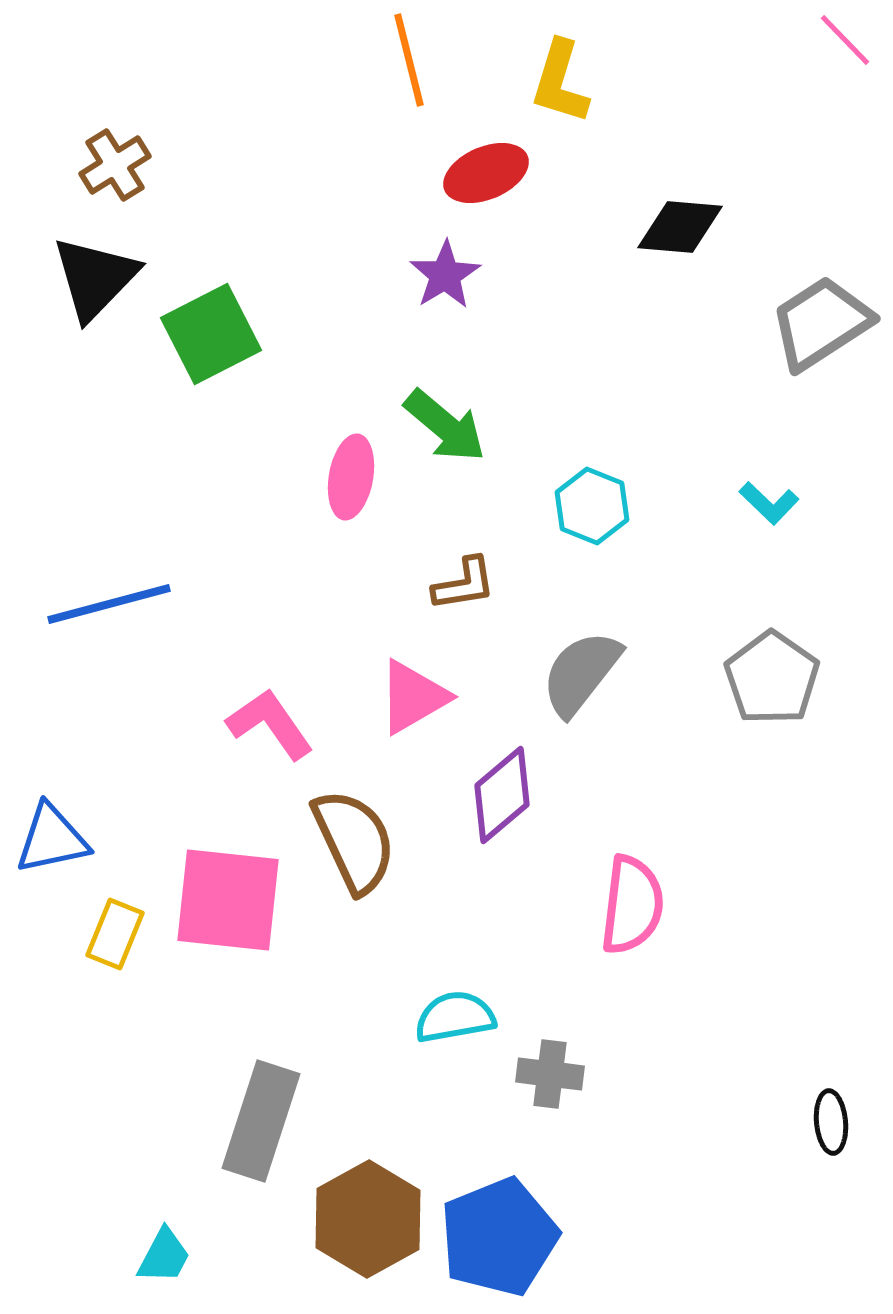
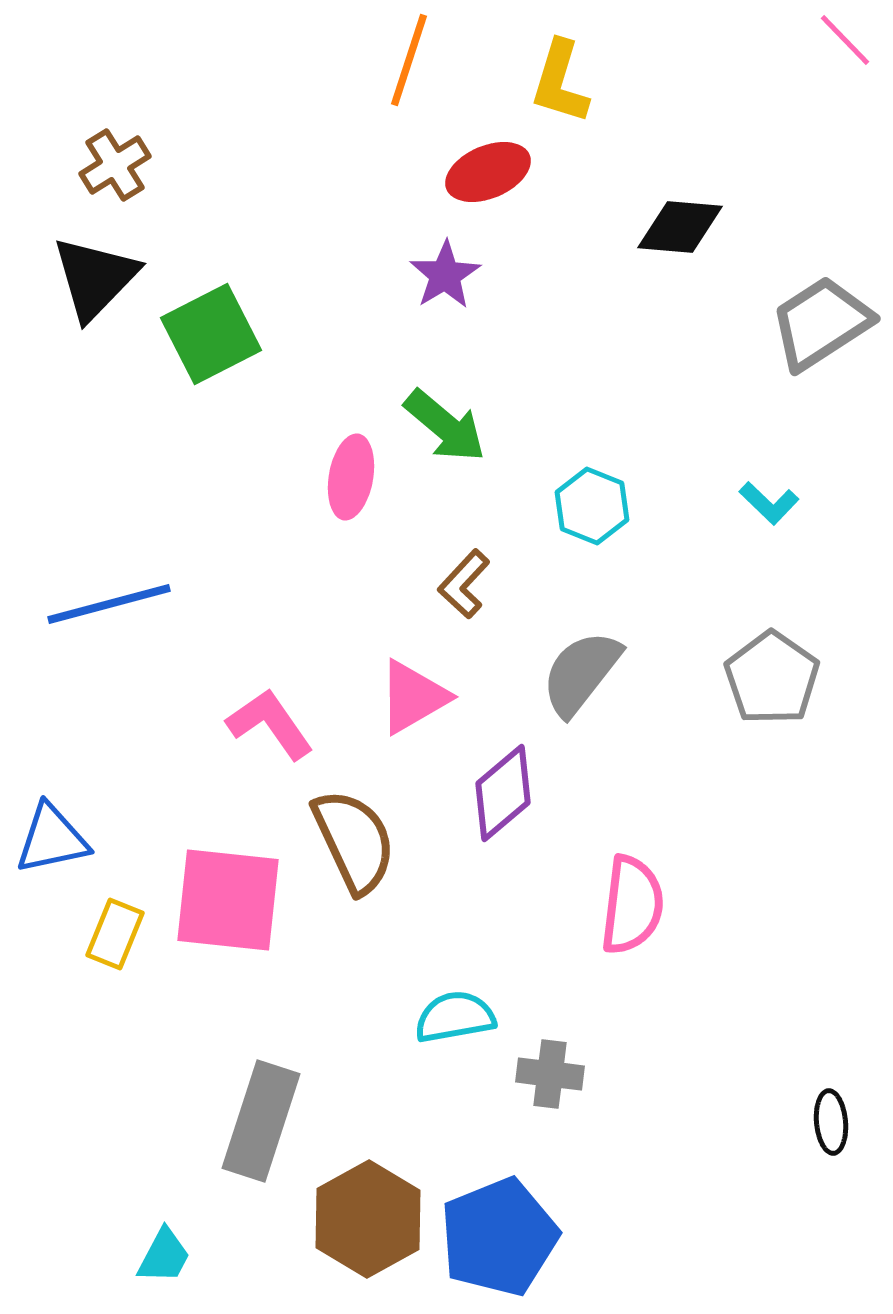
orange line: rotated 32 degrees clockwise
red ellipse: moved 2 px right, 1 px up
brown L-shape: rotated 142 degrees clockwise
purple diamond: moved 1 px right, 2 px up
